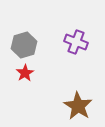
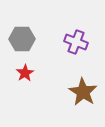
gray hexagon: moved 2 px left, 6 px up; rotated 15 degrees clockwise
brown star: moved 5 px right, 14 px up
